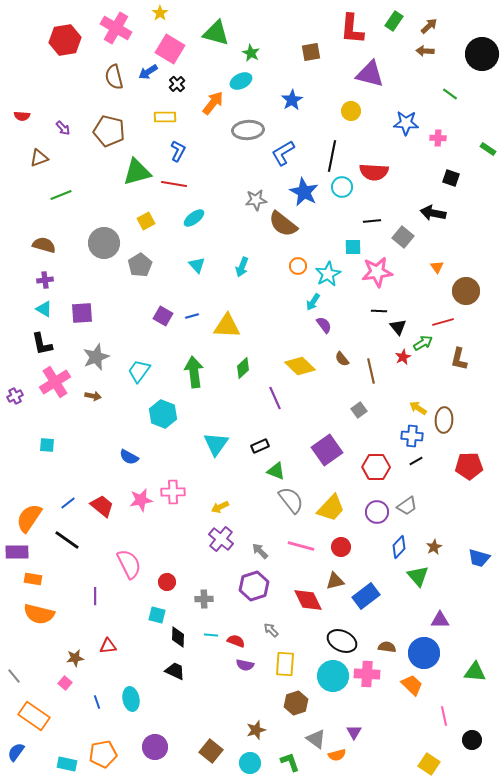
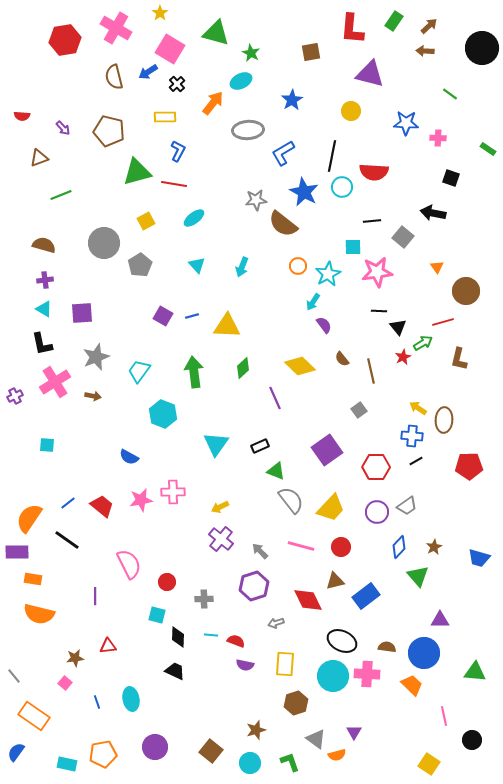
black circle at (482, 54): moved 6 px up
gray arrow at (271, 630): moved 5 px right, 7 px up; rotated 63 degrees counterclockwise
